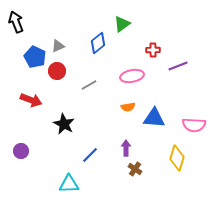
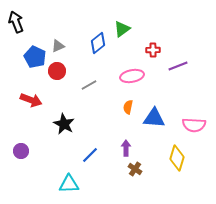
green triangle: moved 5 px down
orange semicircle: rotated 112 degrees clockwise
